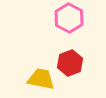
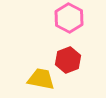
red hexagon: moved 2 px left, 3 px up
